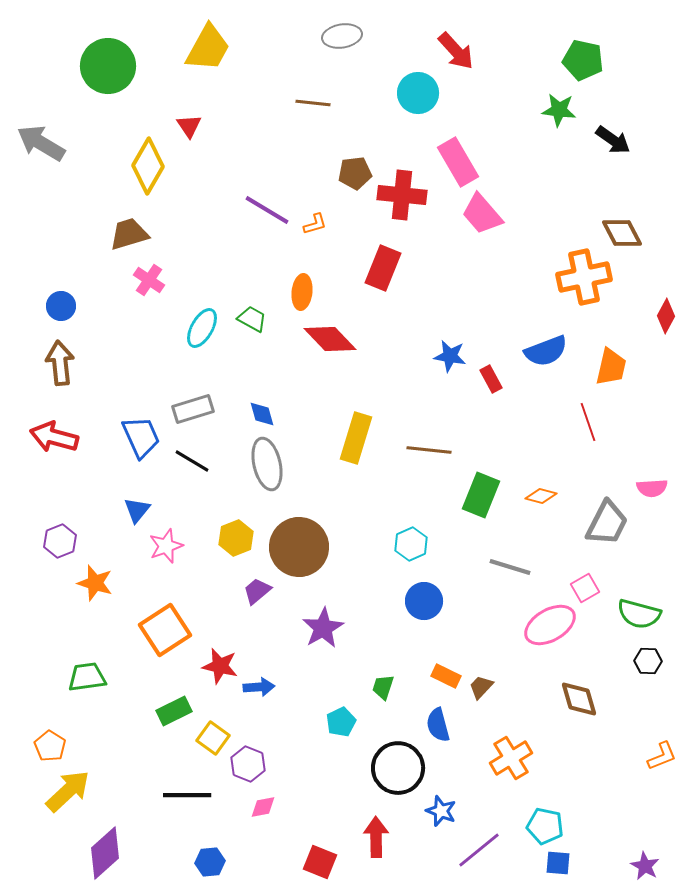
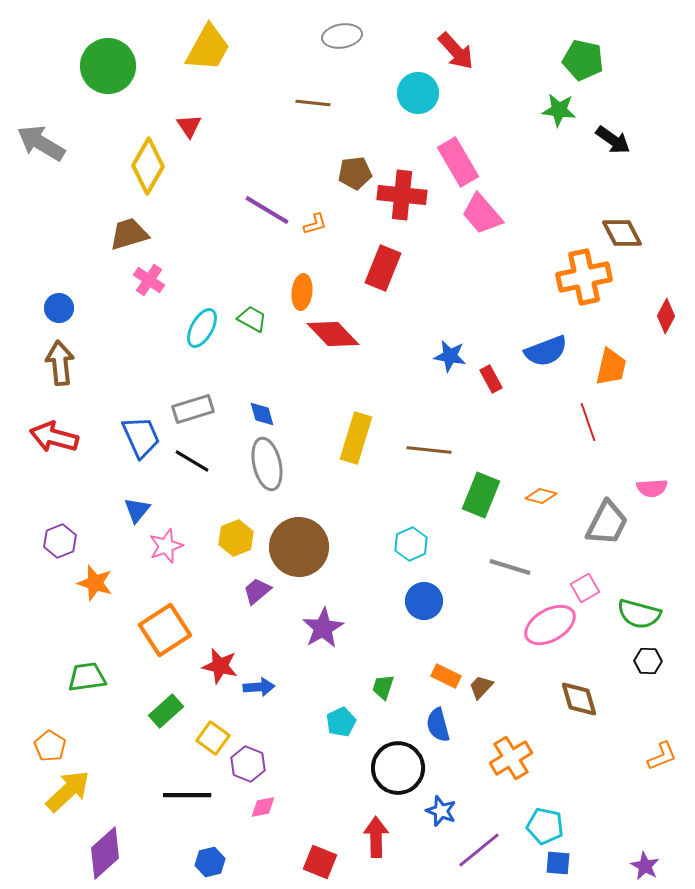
blue circle at (61, 306): moved 2 px left, 2 px down
red diamond at (330, 339): moved 3 px right, 5 px up
green rectangle at (174, 711): moved 8 px left; rotated 16 degrees counterclockwise
blue hexagon at (210, 862): rotated 8 degrees counterclockwise
